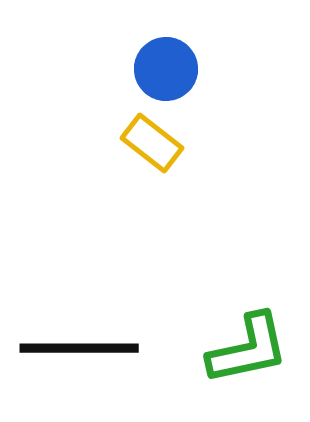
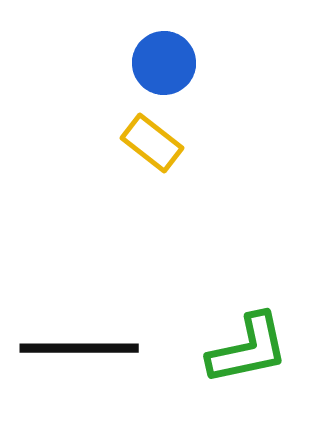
blue circle: moved 2 px left, 6 px up
